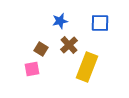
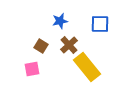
blue square: moved 1 px down
brown square: moved 3 px up
yellow rectangle: rotated 60 degrees counterclockwise
